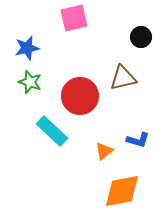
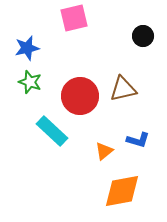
black circle: moved 2 px right, 1 px up
brown triangle: moved 11 px down
